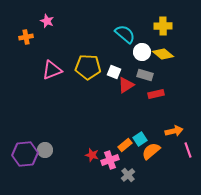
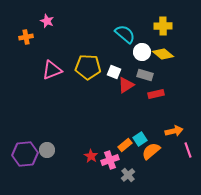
gray circle: moved 2 px right
red star: moved 1 px left, 1 px down; rotated 16 degrees clockwise
